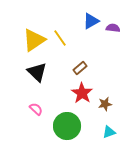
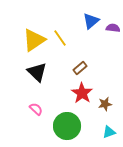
blue triangle: rotated 12 degrees counterclockwise
